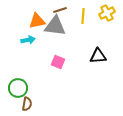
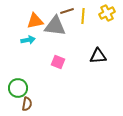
brown line: moved 7 px right, 1 px down
orange triangle: moved 2 px left
